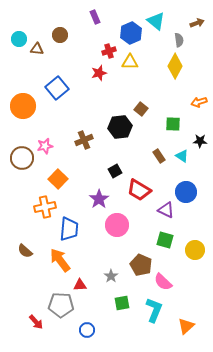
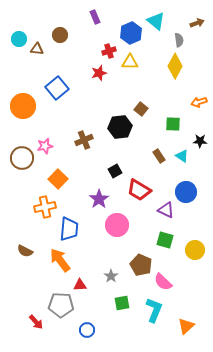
brown semicircle at (25, 251): rotated 14 degrees counterclockwise
